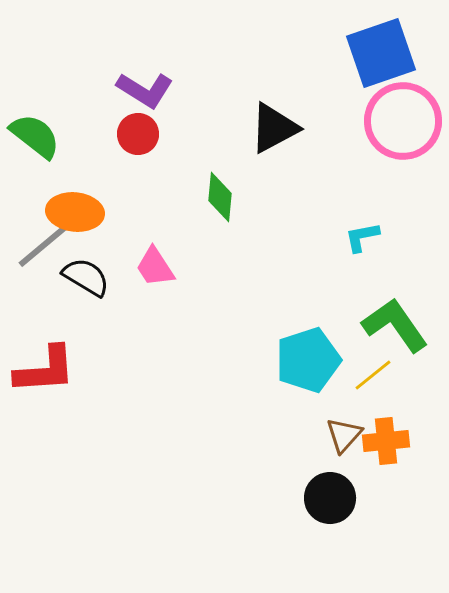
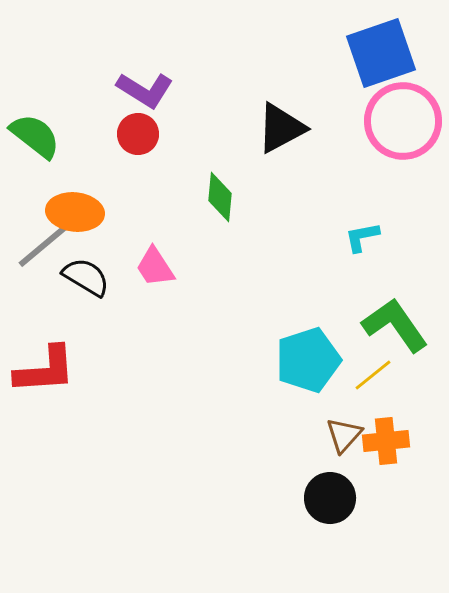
black triangle: moved 7 px right
